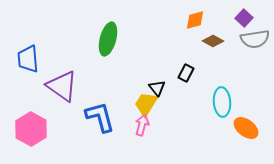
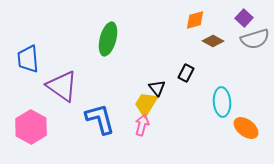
gray semicircle: rotated 8 degrees counterclockwise
blue L-shape: moved 2 px down
pink hexagon: moved 2 px up
